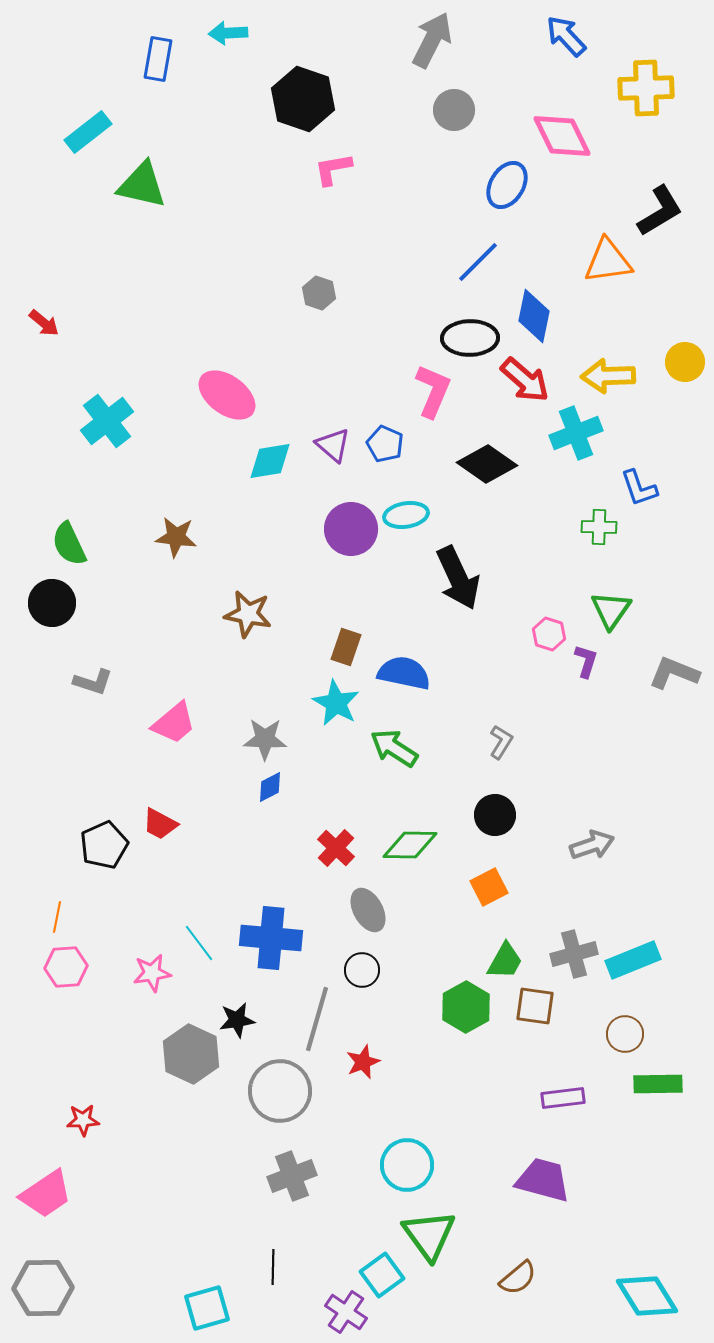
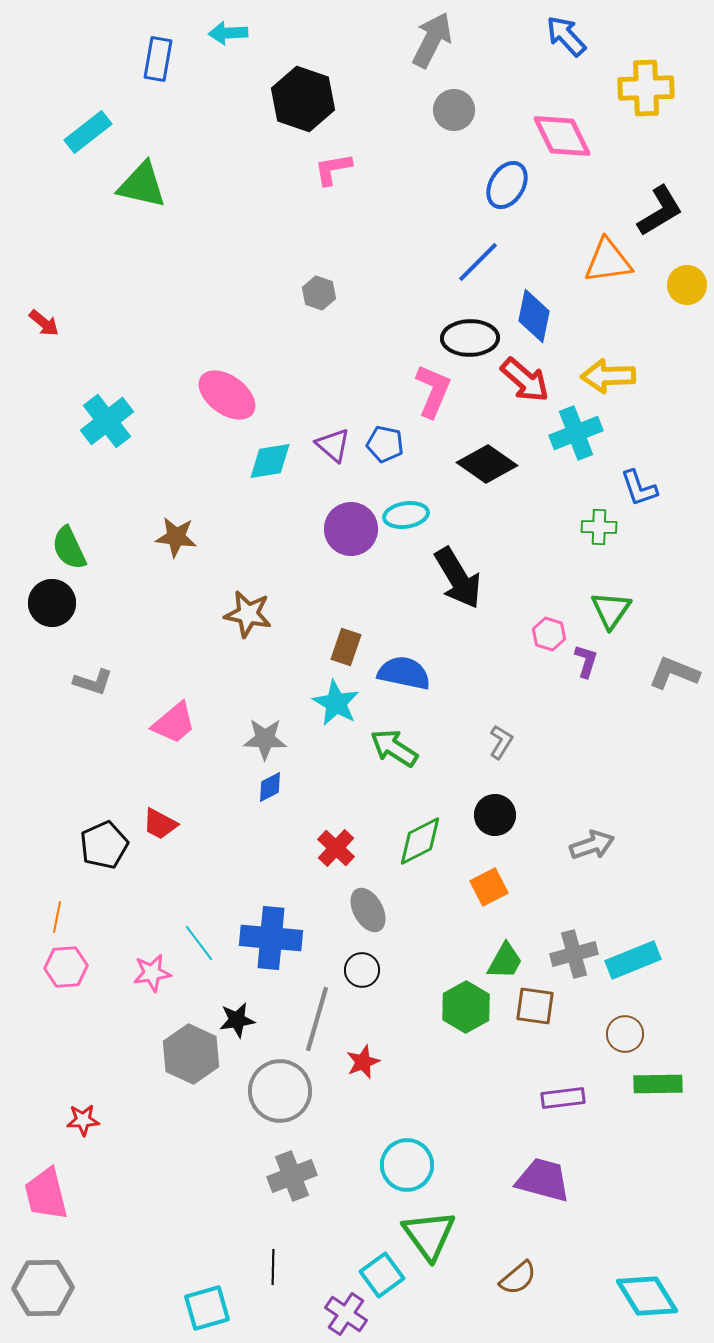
yellow circle at (685, 362): moved 2 px right, 77 px up
blue pentagon at (385, 444): rotated 12 degrees counterclockwise
green semicircle at (69, 544): moved 4 px down
black arrow at (458, 578): rotated 6 degrees counterclockwise
green diamond at (410, 845): moved 10 px right, 4 px up; rotated 28 degrees counterclockwise
pink trapezoid at (46, 1194): rotated 110 degrees clockwise
purple cross at (346, 1312): moved 2 px down
